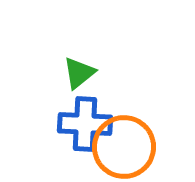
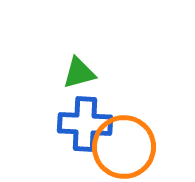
green triangle: rotated 24 degrees clockwise
